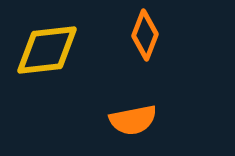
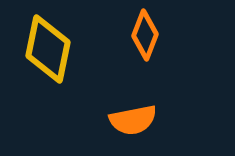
yellow diamond: moved 1 px right, 1 px up; rotated 72 degrees counterclockwise
